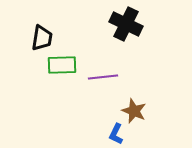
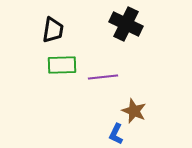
black trapezoid: moved 11 px right, 8 px up
